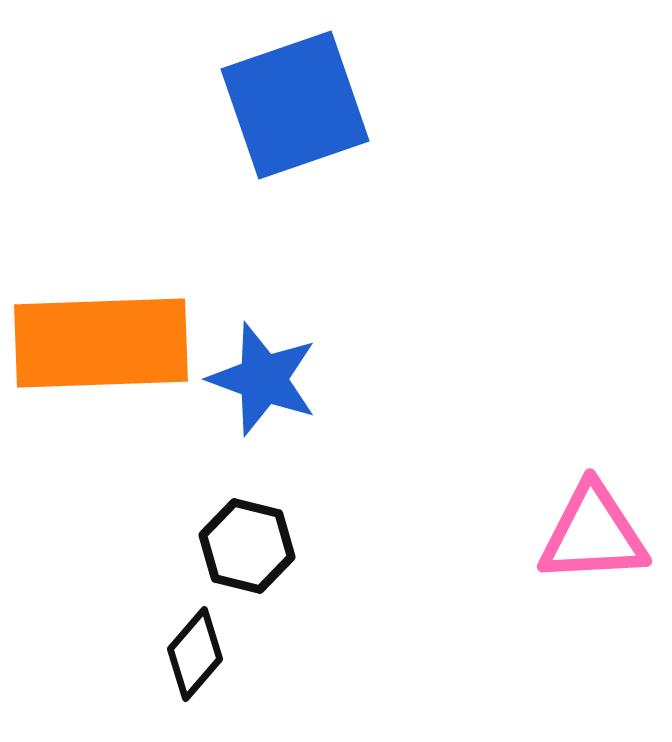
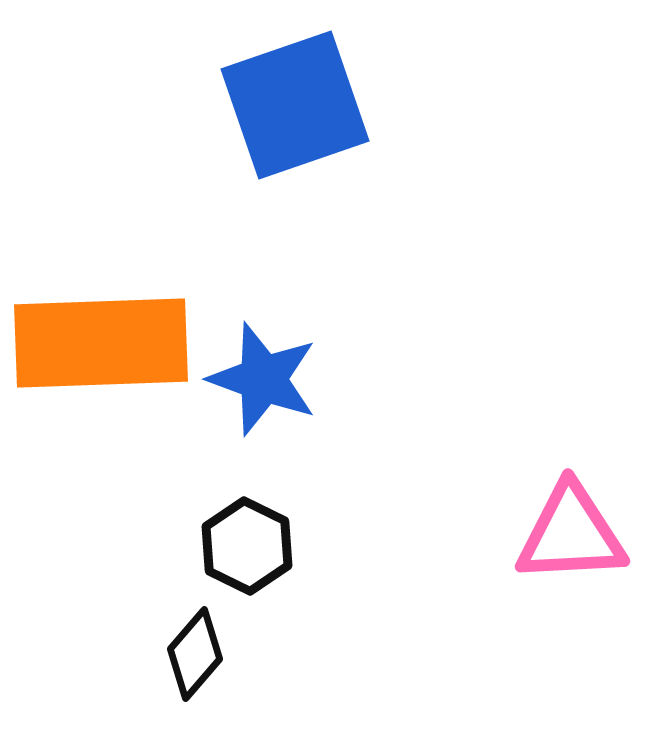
pink triangle: moved 22 px left
black hexagon: rotated 12 degrees clockwise
